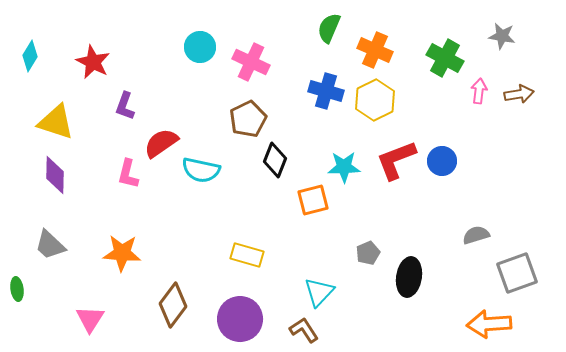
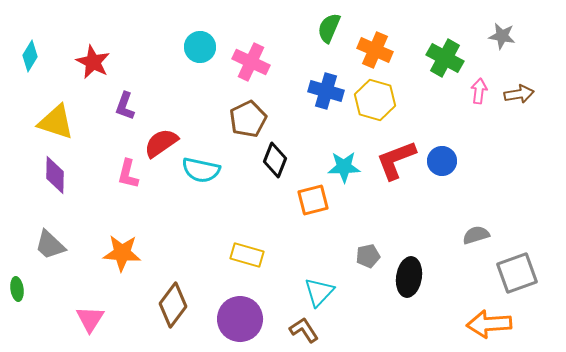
yellow hexagon: rotated 18 degrees counterclockwise
gray pentagon: moved 3 px down; rotated 10 degrees clockwise
